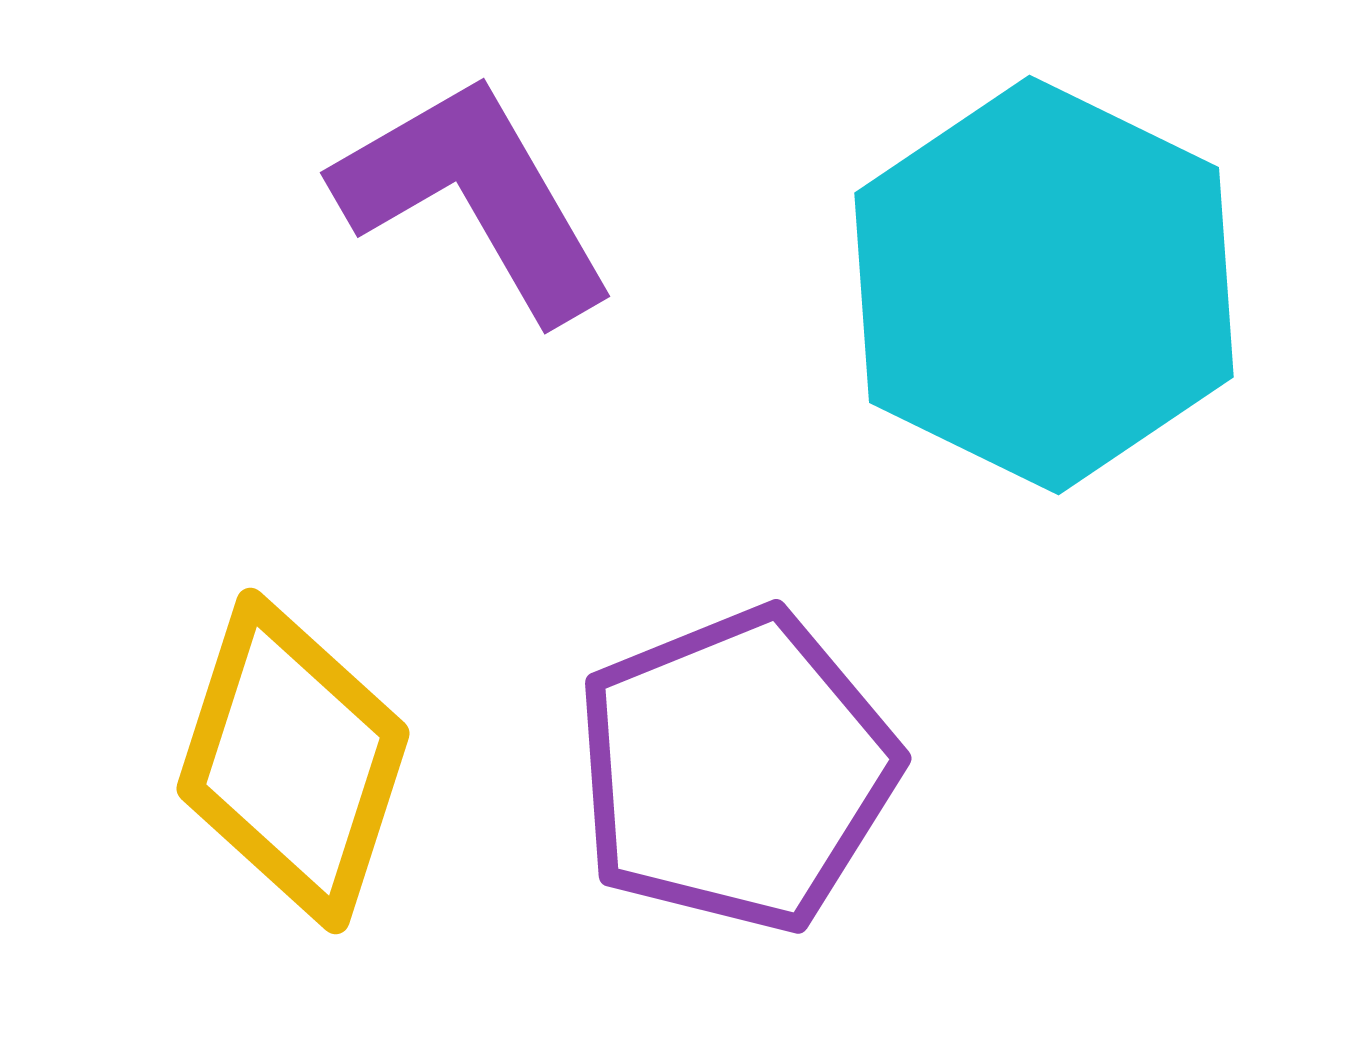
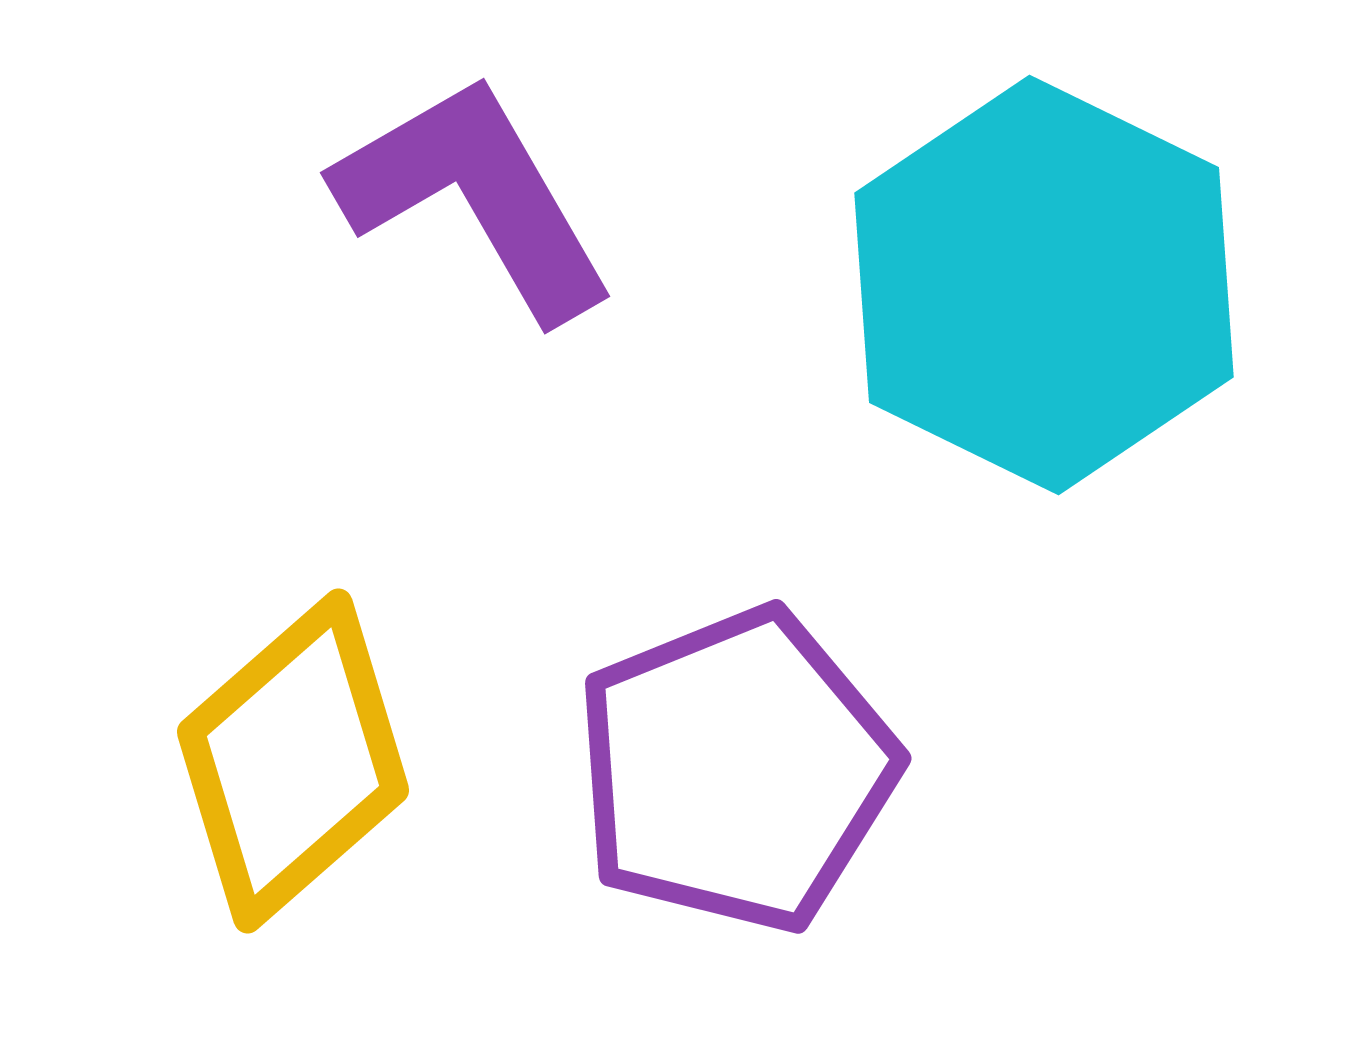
yellow diamond: rotated 31 degrees clockwise
